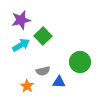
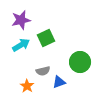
green square: moved 3 px right, 2 px down; rotated 18 degrees clockwise
blue triangle: rotated 24 degrees counterclockwise
